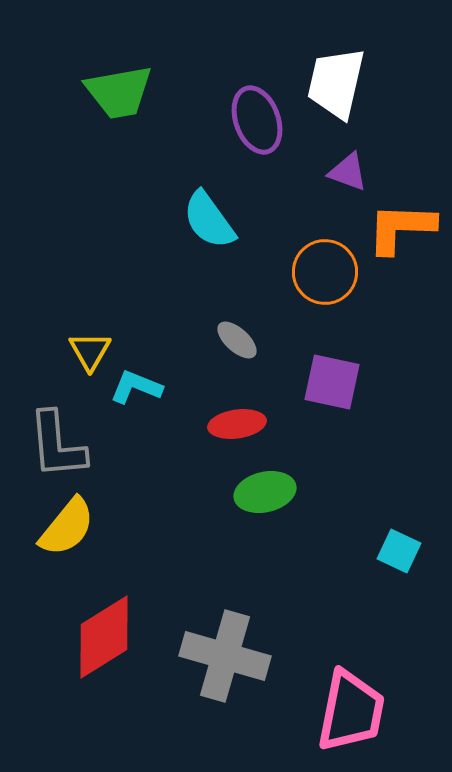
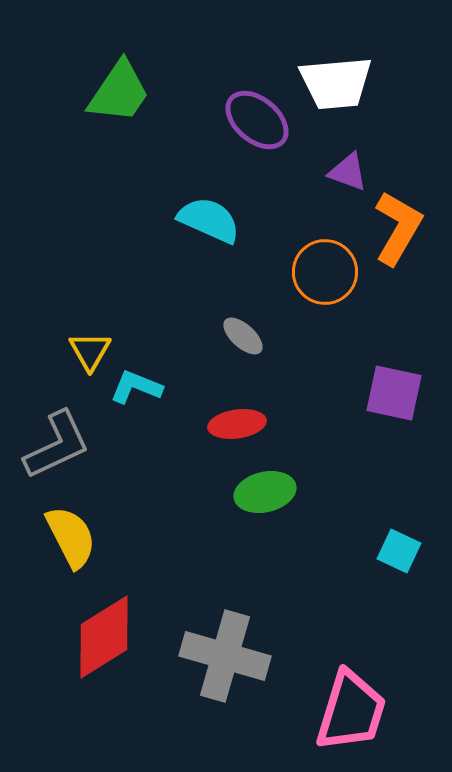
white trapezoid: rotated 108 degrees counterclockwise
green trapezoid: rotated 46 degrees counterclockwise
purple ellipse: rotated 30 degrees counterclockwise
cyan semicircle: rotated 150 degrees clockwise
orange L-shape: moved 3 px left; rotated 118 degrees clockwise
gray ellipse: moved 6 px right, 4 px up
purple square: moved 62 px right, 11 px down
gray L-shape: rotated 110 degrees counterclockwise
yellow semicircle: moved 4 px right, 10 px down; rotated 66 degrees counterclockwise
pink trapezoid: rotated 6 degrees clockwise
